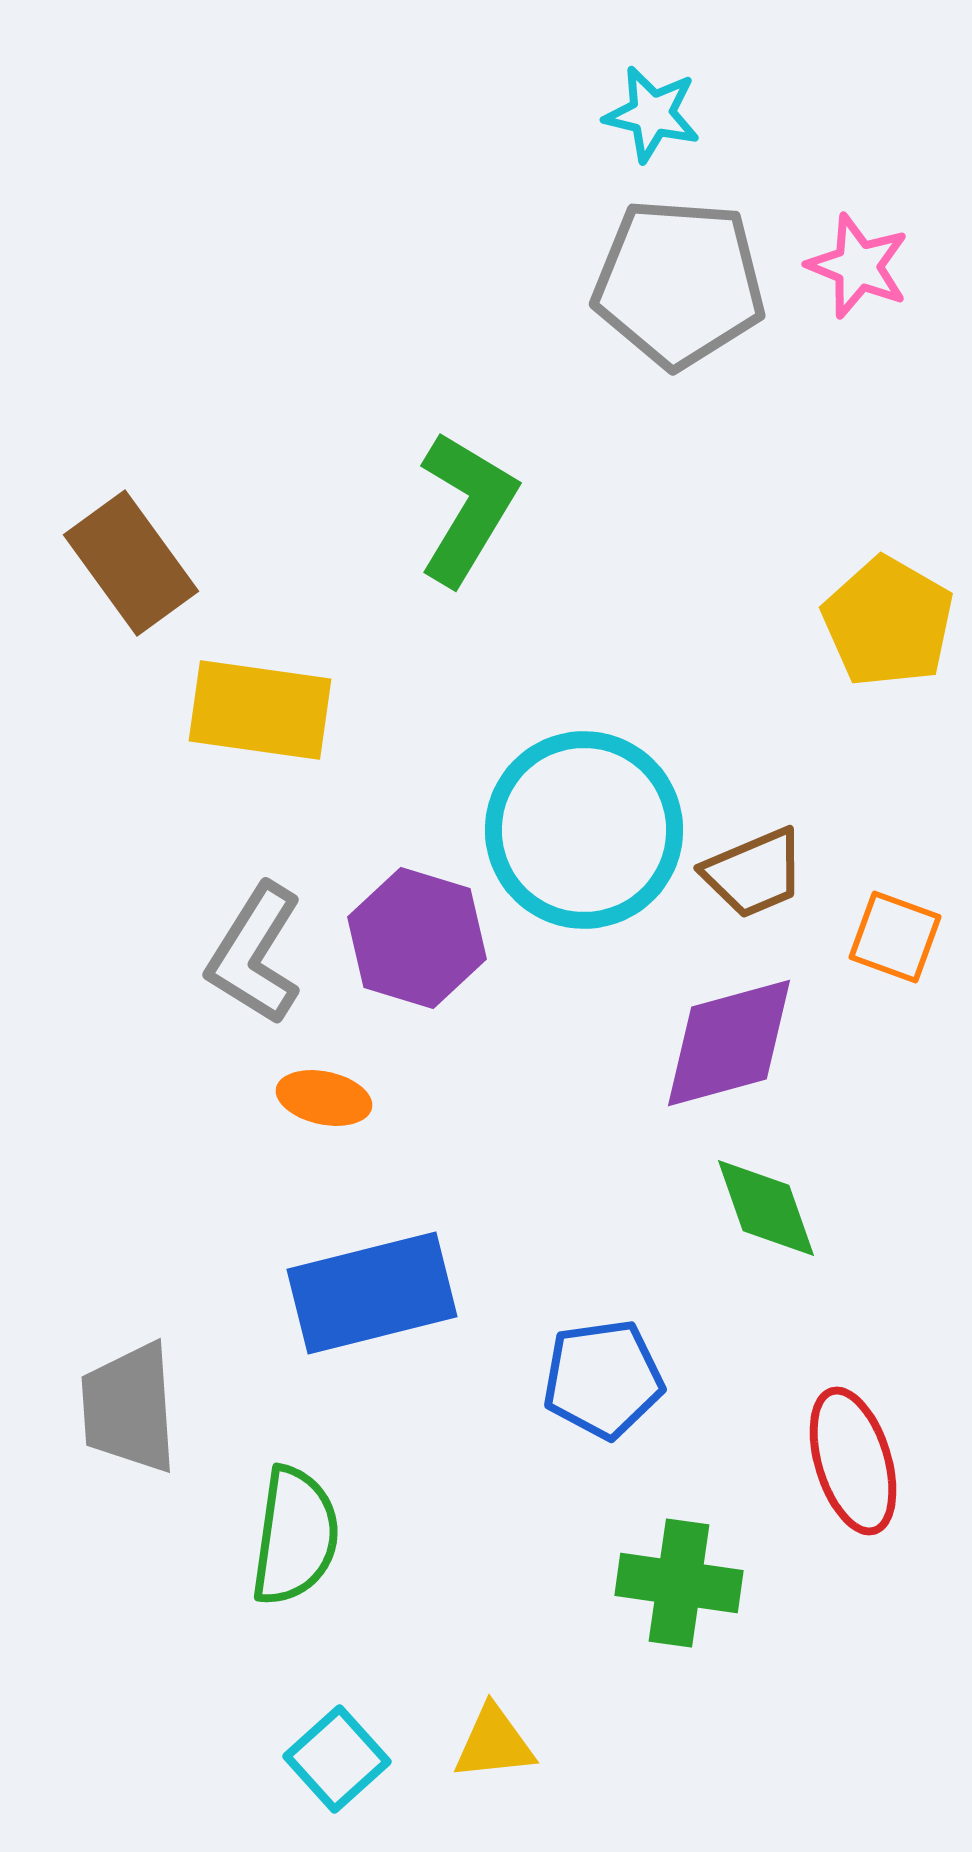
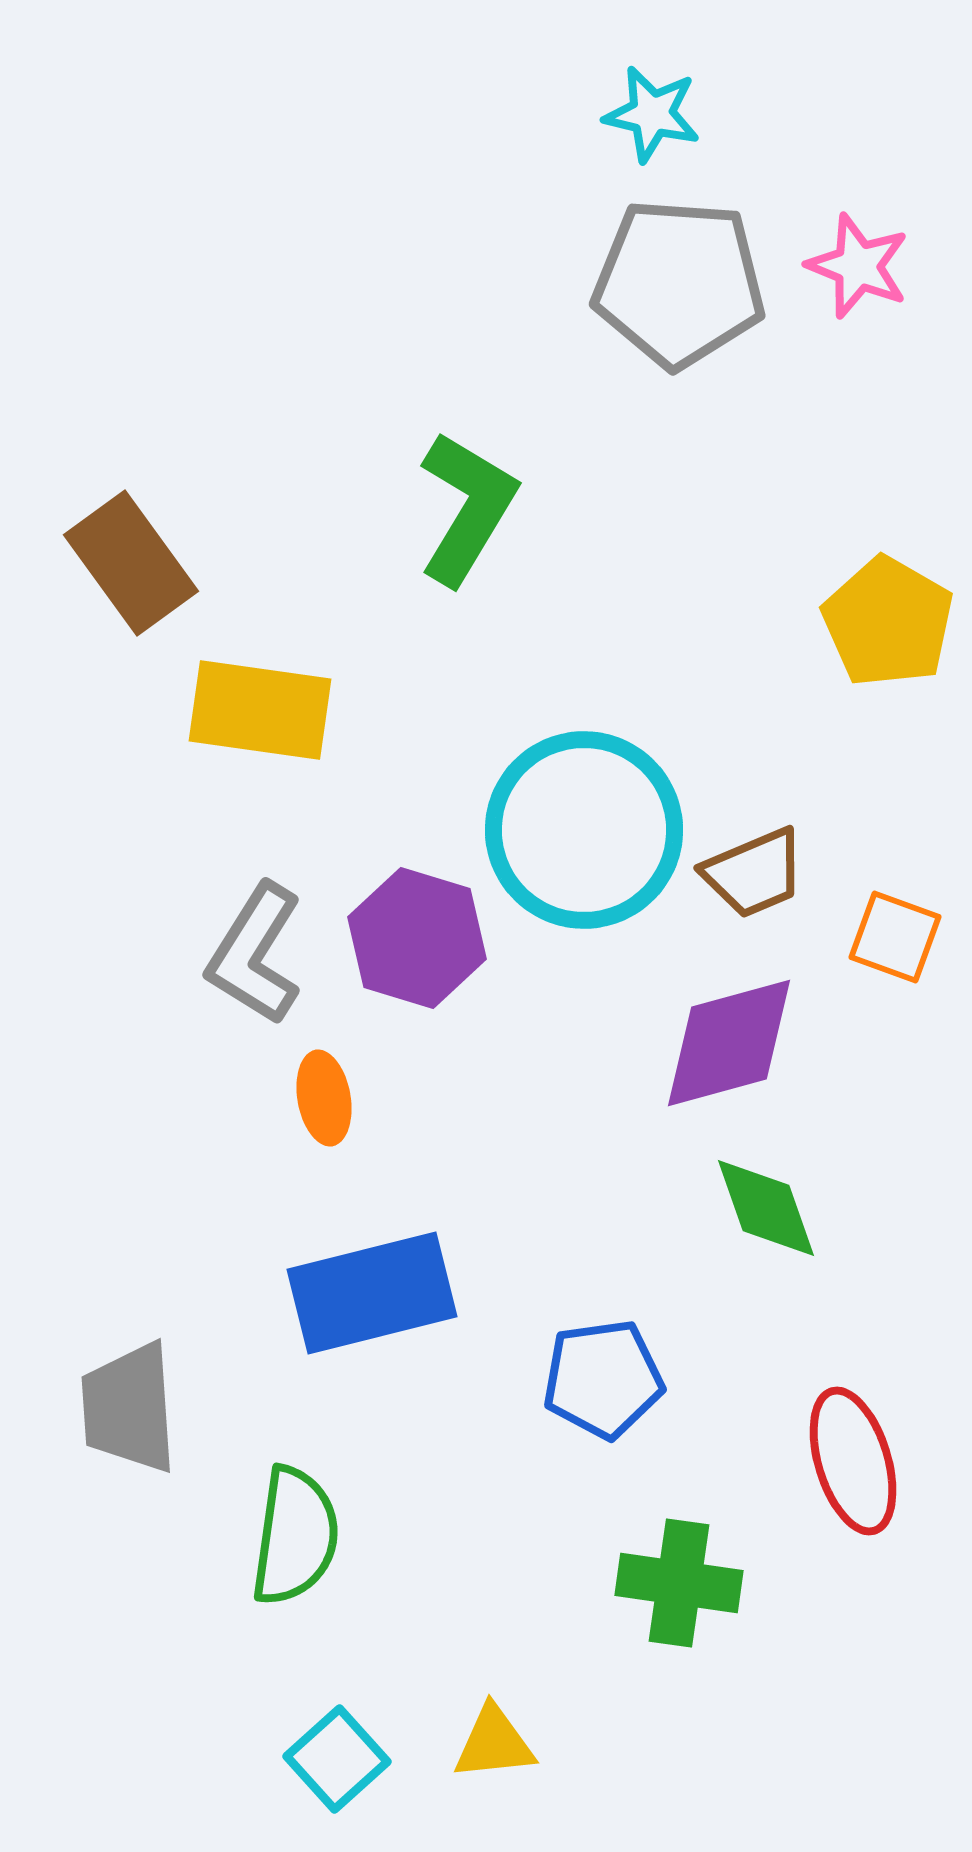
orange ellipse: rotated 68 degrees clockwise
